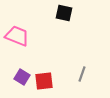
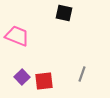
purple square: rotated 14 degrees clockwise
